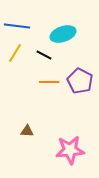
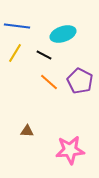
orange line: rotated 42 degrees clockwise
